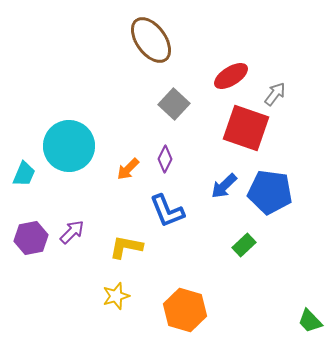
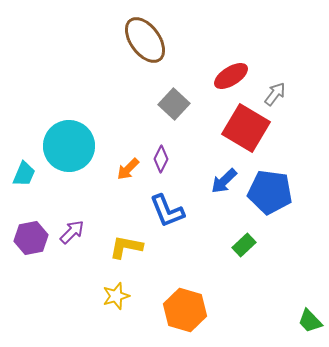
brown ellipse: moved 6 px left
red square: rotated 12 degrees clockwise
purple diamond: moved 4 px left
blue arrow: moved 5 px up
